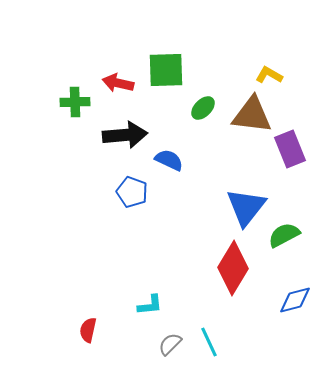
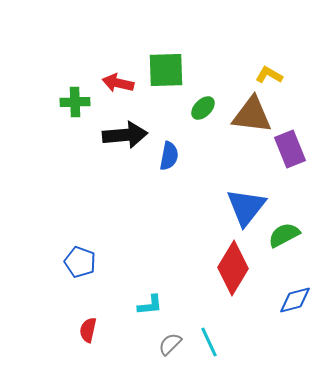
blue semicircle: moved 4 px up; rotated 76 degrees clockwise
blue pentagon: moved 52 px left, 70 px down
